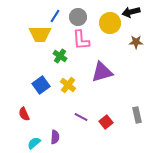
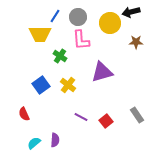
gray rectangle: rotated 21 degrees counterclockwise
red square: moved 1 px up
purple semicircle: moved 3 px down
